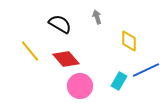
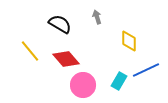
pink circle: moved 3 px right, 1 px up
